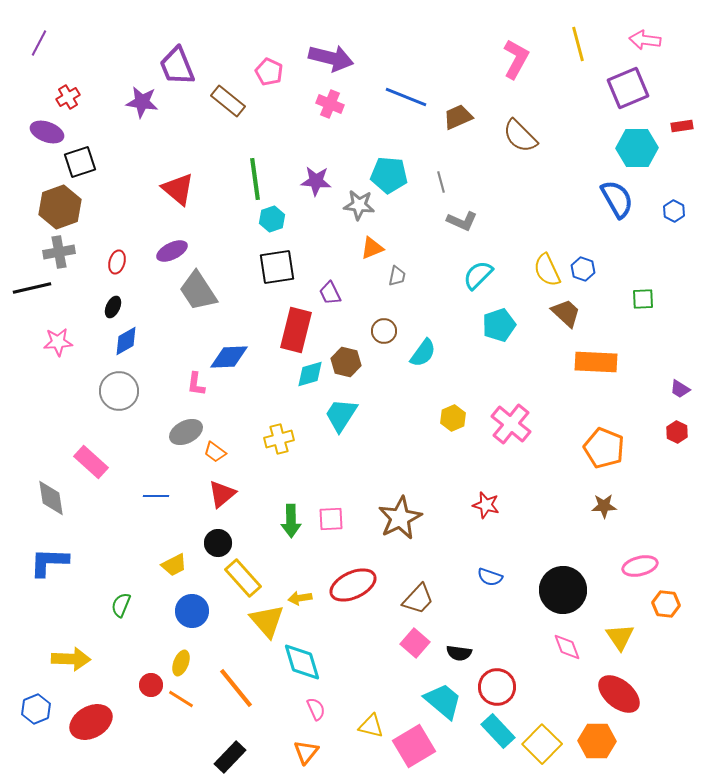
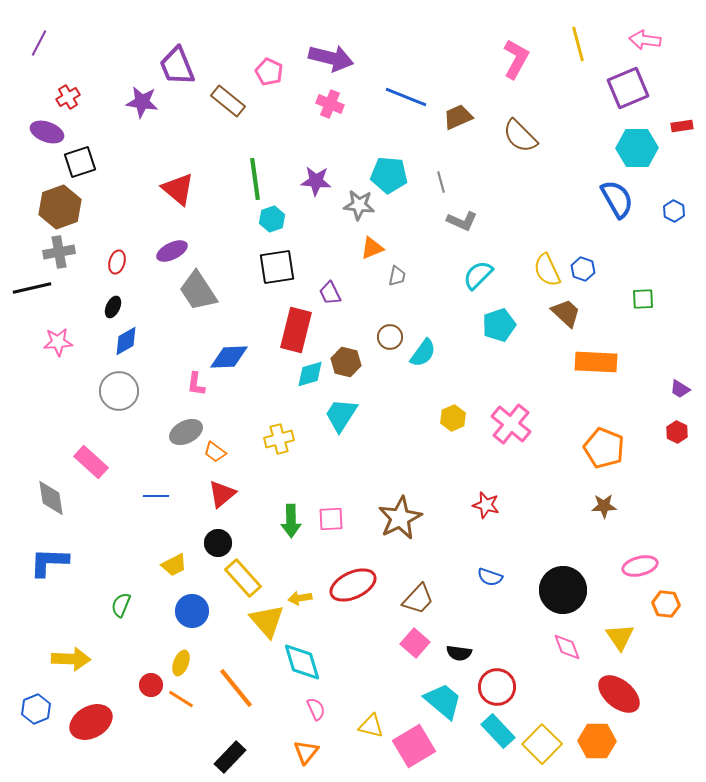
brown circle at (384, 331): moved 6 px right, 6 px down
